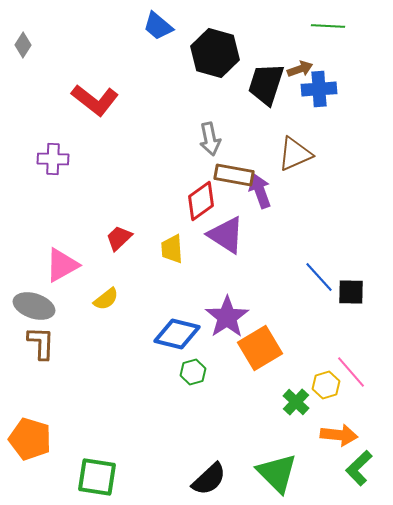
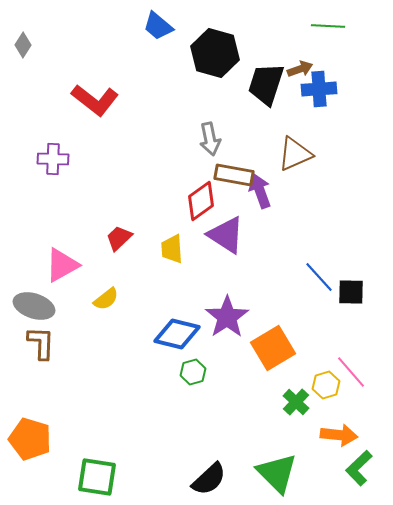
orange square: moved 13 px right
